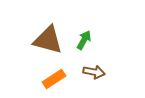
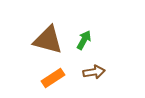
brown arrow: rotated 20 degrees counterclockwise
orange rectangle: moved 1 px left, 1 px up
